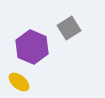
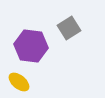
purple hexagon: moved 1 px left, 1 px up; rotated 16 degrees counterclockwise
